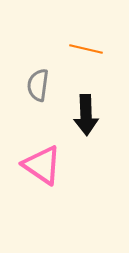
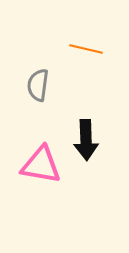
black arrow: moved 25 px down
pink triangle: moved 1 px left; rotated 24 degrees counterclockwise
